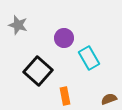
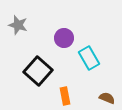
brown semicircle: moved 2 px left, 1 px up; rotated 42 degrees clockwise
